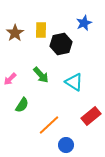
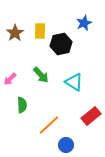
yellow rectangle: moved 1 px left, 1 px down
green semicircle: rotated 35 degrees counterclockwise
